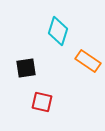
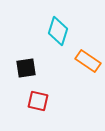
red square: moved 4 px left, 1 px up
